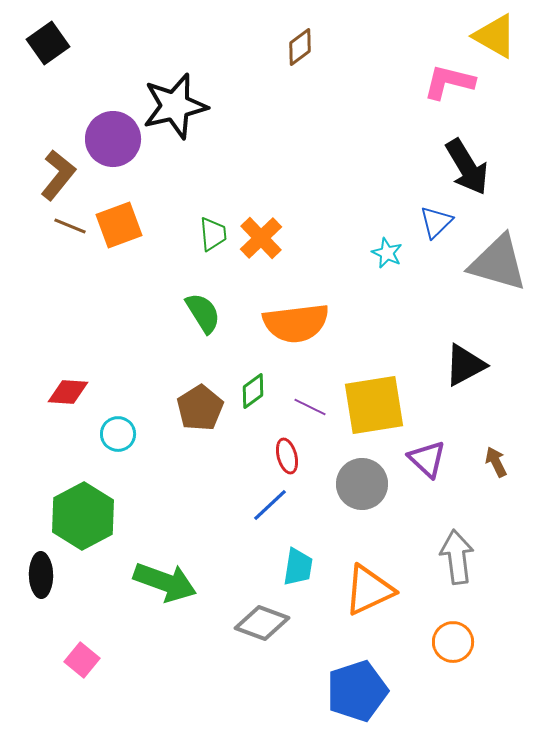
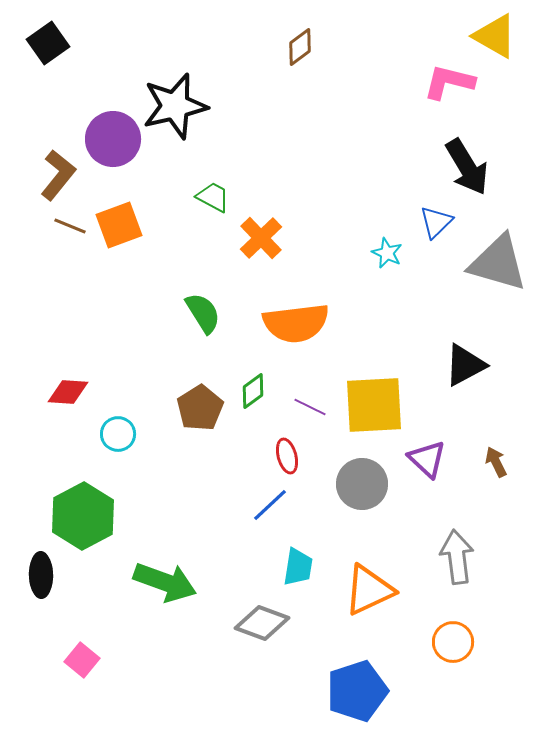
green trapezoid: moved 37 px up; rotated 57 degrees counterclockwise
yellow square: rotated 6 degrees clockwise
